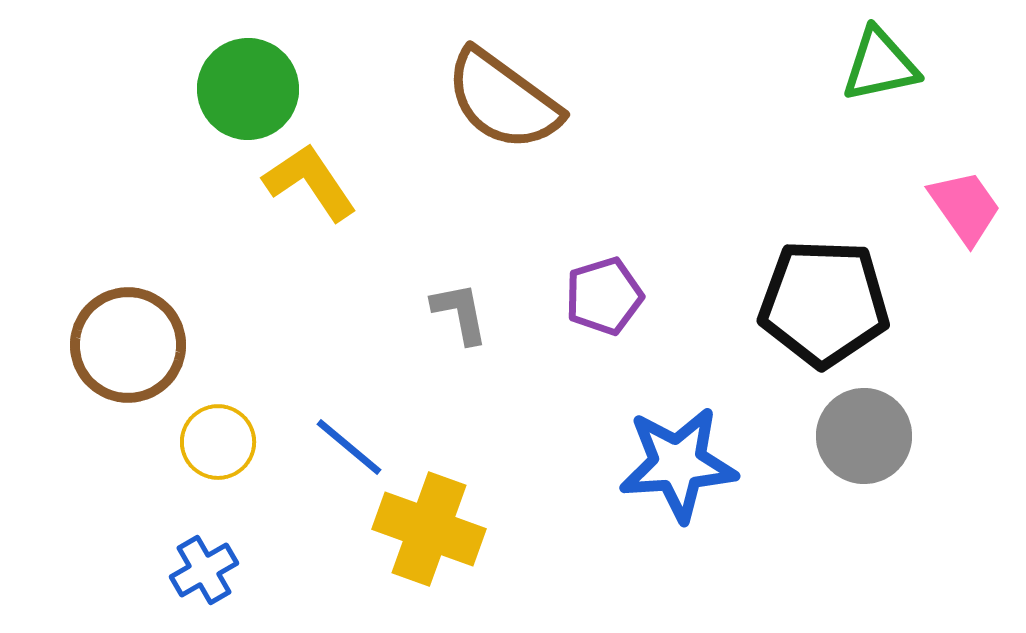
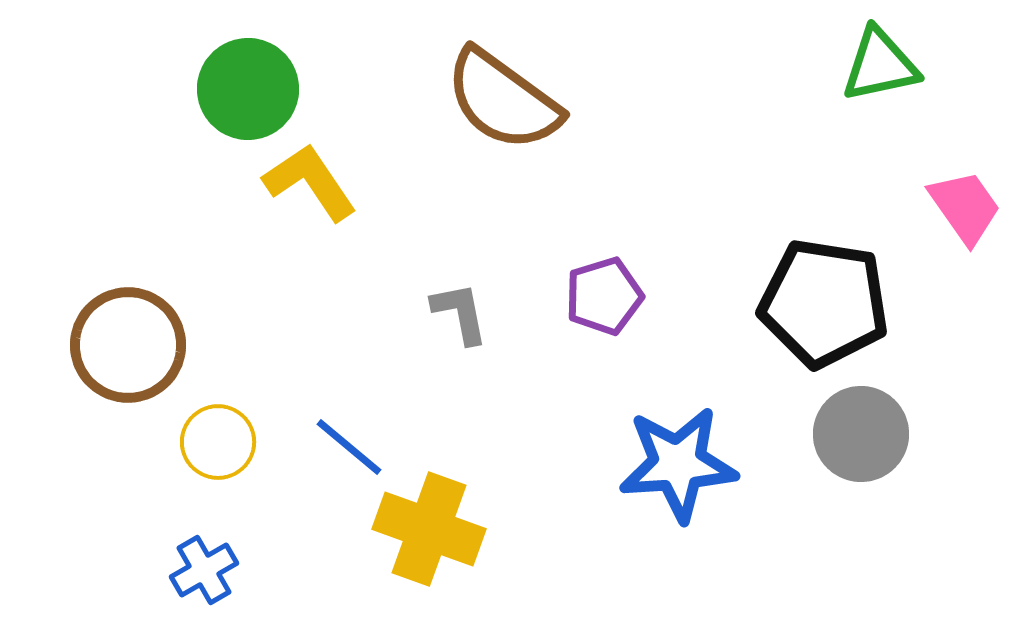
black pentagon: rotated 7 degrees clockwise
gray circle: moved 3 px left, 2 px up
